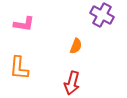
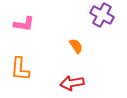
orange semicircle: rotated 56 degrees counterclockwise
orange L-shape: moved 1 px right, 1 px down
red arrow: rotated 65 degrees clockwise
